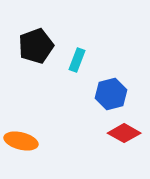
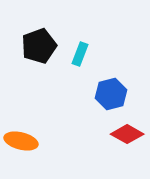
black pentagon: moved 3 px right
cyan rectangle: moved 3 px right, 6 px up
red diamond: moved 3 px right, 1 px down
